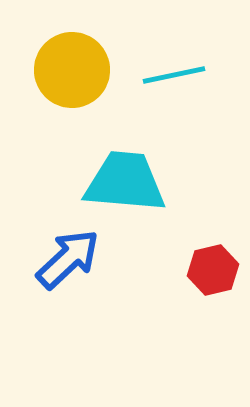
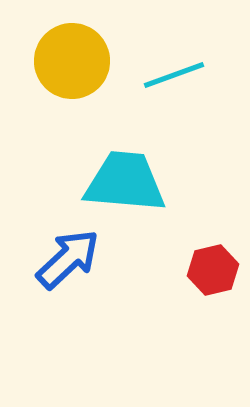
yellow circle: moved 9 px up
cyan line: rotated 8 degrees counterclockwise
